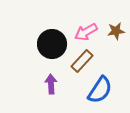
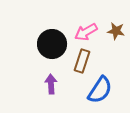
brown star: rotated 18 degrees clockwise
brown rectangle: rotated 25 degrees counterclockwise
